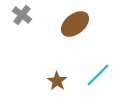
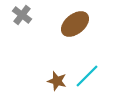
cyan line: moved 11 px left, 1 px down
brown star: rotated 18 degrees counterclockwise
